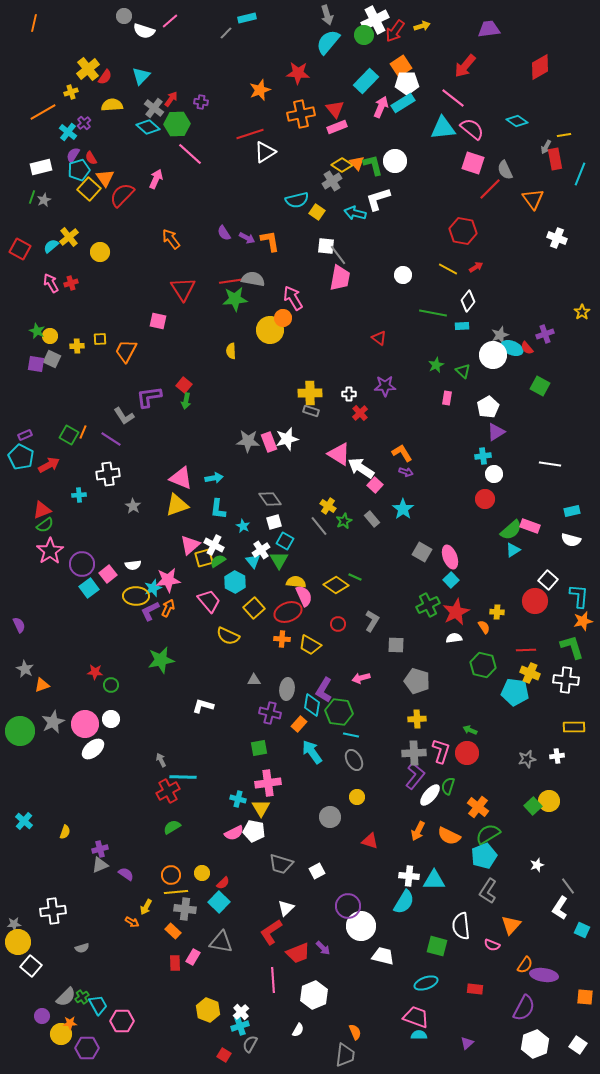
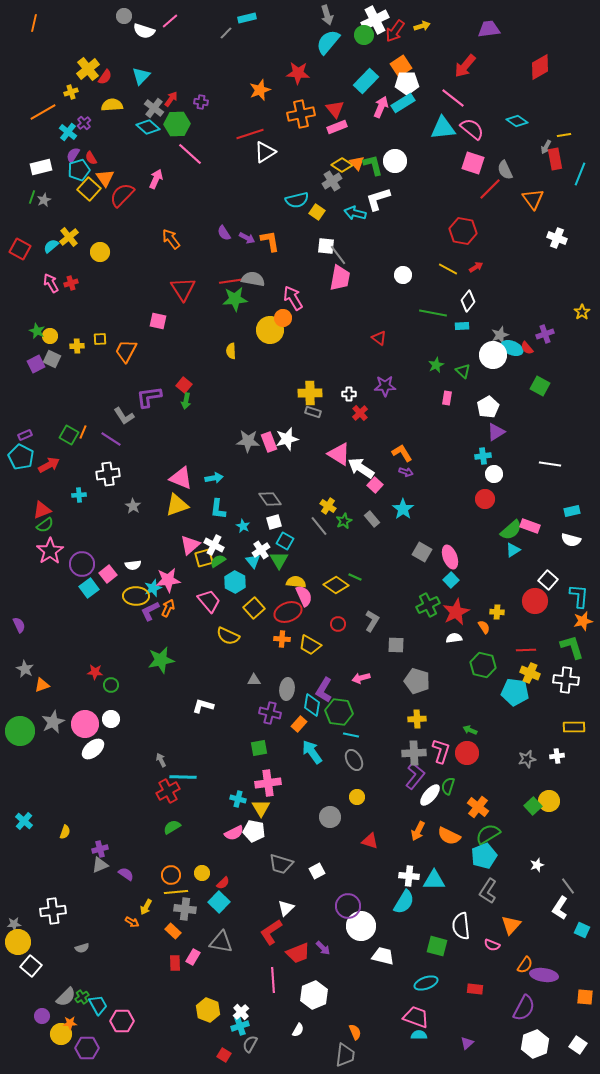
purple square at (36, 364): rotated 36 degrees counterclockwise
gray rectangle at (311, 411): moved 2 px right, 1 px down
